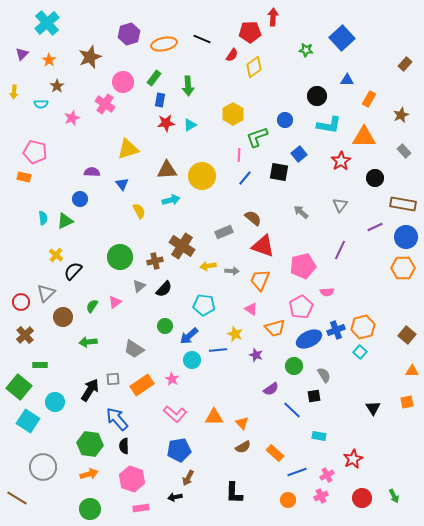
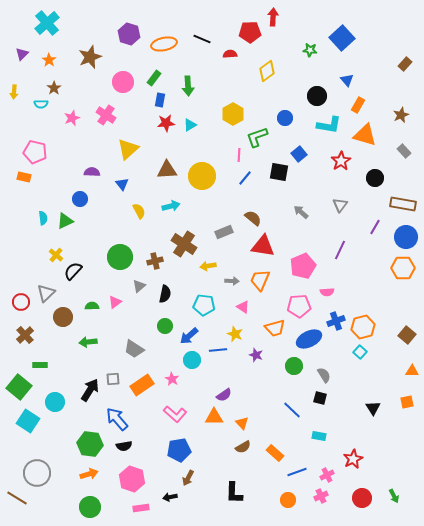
purple hexagon at (129, 34): rotated 25 degrees counterclockwise
green star at (306, 50): moved 4 px right
red semicircle at (232, 55): moved 2 px left, 1 px up; rotated 128 degrees counterclockwise
yellow diamond at (254, 67): moved 13 px right, 4 px down
blue triangle at (347, 80): rotated 48 degrees clockwise
brown star at (57, 86): moved 3 px left, 2 px down
orange rectangle at (369, 99): moved 11 px left, 6 px down
pink cross at (105, 104): moved 1 px right, 11 px down
blue circle at (285, 120): moved 2 px up
orange triangle at (364, 137): moved 1 px right, 2 px up; rotated 15 degrees clockwise
yellow triangle at (128, 149): rotated 25 degrees counterclockwise
cyan arrow at (171, 200): moved 6 px down
purple line at (375, 227): rotated 35 degrees counterclockwise
brown cross at (182, 246): moved 2 px right, 2 px up
red triangle at (263, 246): rotated 10 degrees counterclockwise
pink pentagon at (303, 266): rotated 10 degrees counterclockwise
gray arrow at (232, 271): moved 10 px down
black semicircle at (164, 289): moved 1 px right, 5 px down; rotated 30 degrees counterclockwise
green semicircle at (92, 306): rotated 56 degrees clockwise
pink pentagon at (301, 307): moved 2 px left, 1 px up; rotated 25 degrees clockwise
pink triangle at (251, 309): moved 8 px left, 2 px up
blue cross at (336, 330): moved 9 px up
purple semicircle at (271, 389): moved 47 px left, 6 px down
black square at (314, 396): moved 6 px right, 2 px down; rotated 24 degrees clockwise
black semicircle at (124, 446): rotated 98 degrees counterclockwise
gray circle at (43, 467): moved 6 px left, 6 px down
black arrow at (175, 497): moved 5 px left
green circle at (90, 509): moved 2 px up
